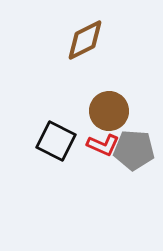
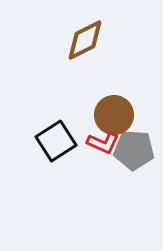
brown circle: moved 5 px right, 4 px down
black square: rotated 30 degrees clockwise
red L-shape: moved 2 px up
